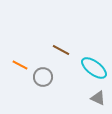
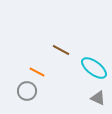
orange line: moved 17 px right, 7 px down
gray circle: moved 16 px left, 14 px down
